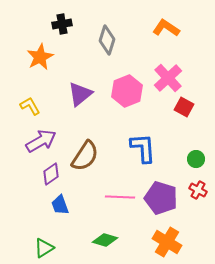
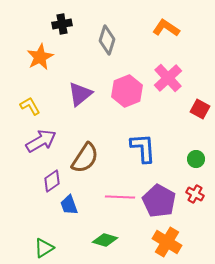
red square: moved 16 px right, 2 px down
brown semicircle: moved 2 px down
purple diamond: moved 1 px right, 7 px down
red cross: moved 3 px left, 4 px down
purple pentagon: moved 2 px left, 3 px down; rotated 12 degrees clockwise
blue trapezoid: moved 9 px right
